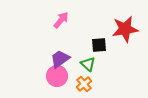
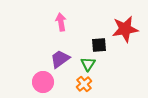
pink arrow: moved 2 px down; rotated 48 degrees counterclockwise
green triangle: rotated 21 degrees clockwise
pink circle: moved 14 px left, 6 px down
